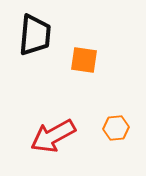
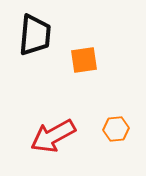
orange square: rotated 16 degrees counterclockwise
orange hexagon: moved 1 px down
